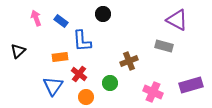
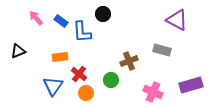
pink arrow: rotated 21 degrees counterclockwise
blue L-shape: moved 9 px up
gray rectangle: moved 2 px left, 4 px down
black triangle: rotated 21 degrees clockwise
green circle: moved 1 px right, 3 px up
orange circle: moved 4 px up
